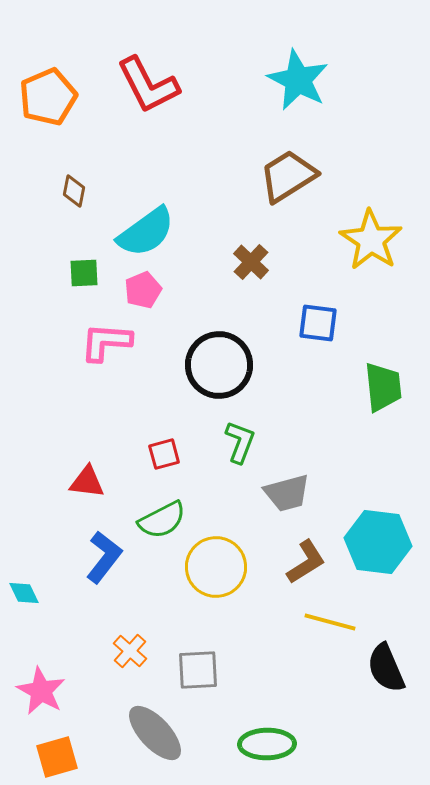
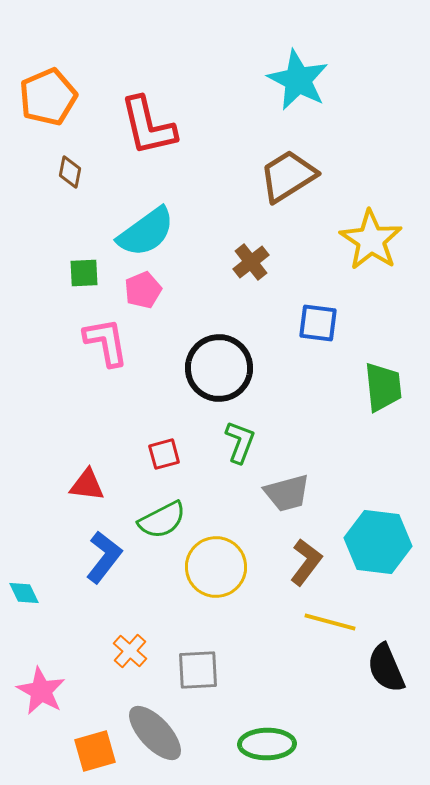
red L-shape: moved 41 px down; rotated 14 degrees clockwise
brown diamond: moved 4 px left, 19 px up
brown cross: rotated 9 degrees clockwise
pink L-shape: rotated 76 degrees clockwise
black circle: moved 3 px down
red triangle: moved 3 px down
brown L-shape: rotated 21 degrees counterclockwise
orange square: moved 38 px right, 6 px up
